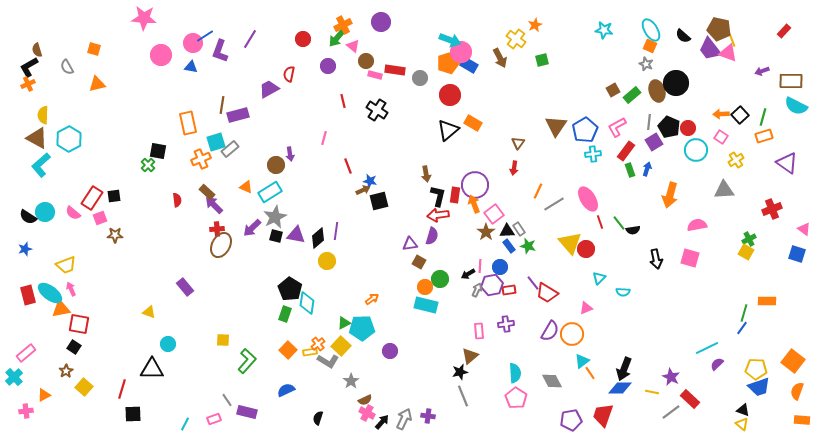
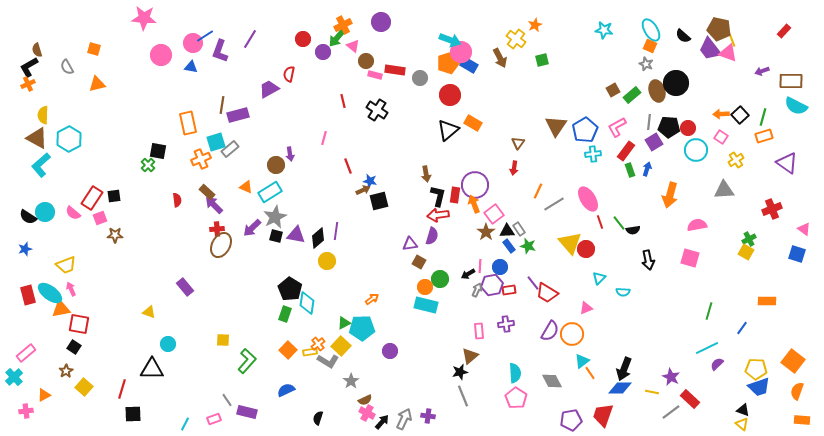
purple circle at (328, 66): moved 5 px left, 14 px up
black pentagon at (669, 127): rotated 20 degrees counterclockwise
black arrow at (656, 259): moved 8 px left, 1 px down
green line at (744, 313): moved 35 px left, 2 px up
